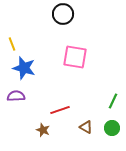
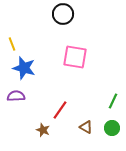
red line: rotated 36 degrees counterclockwise
